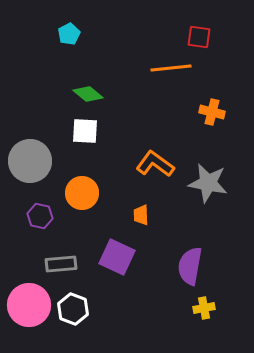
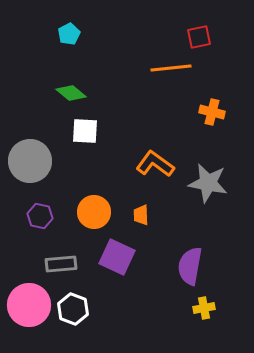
red square: rotated 20 degrees counterclockwise
green diamond: moved 17 px left, 1 px up
orange circle: moved 12 px right, 19 px down
